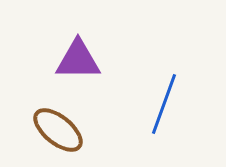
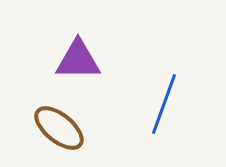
brown ellipse: moved 1 px right, 2 px up
